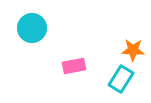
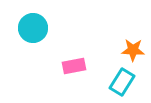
cyan circle: moved 1 px right
cyan rectangle: moved 1 px right, 3 px down
